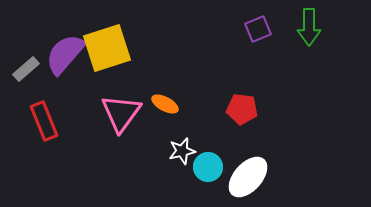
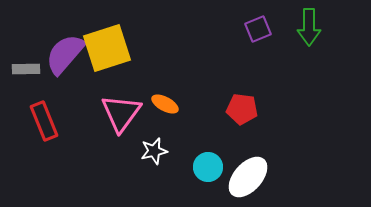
gray rectangle: rotated 40 degrees clockwise
white star: moved 28 px left
